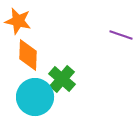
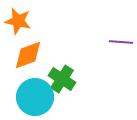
purple line: moved 7 px down; rotated 15 degrees counterclockwise
orange diamond: rotated 68 degrees clockwise
green cross: rotated 8 degrees counterclockwise
